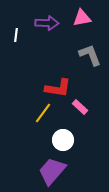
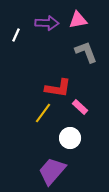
pink triangle: moved 4 px left, 2 px down
white line: rotated 16 degrees clockwise
gray L-shape: moved 4 px left, 3 px up
white circle: moved 7 px right, 2 px up
